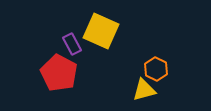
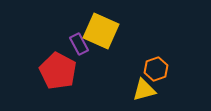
purple rectangle: moved 7 px right
orange hexagon: rotated 15 degrees clockwise
red pentagon: moved 1 px left, 2 px up
